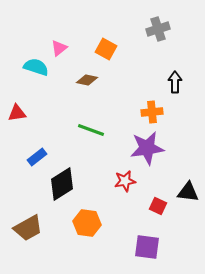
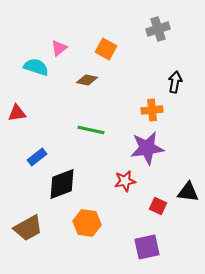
black arrow: rotated 10 degrees clockwise
orange cross: moved 2 px up
green line: rotated 8 degrees counterclockwise
black diamond: rotated 12 degrees clockwise
purple square: rotated 20 degrees counterclockwise
